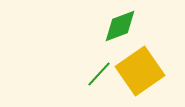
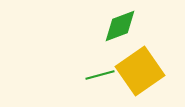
green line: moved 1 px right, 1 px down; rotated 32 degrees clockwise
